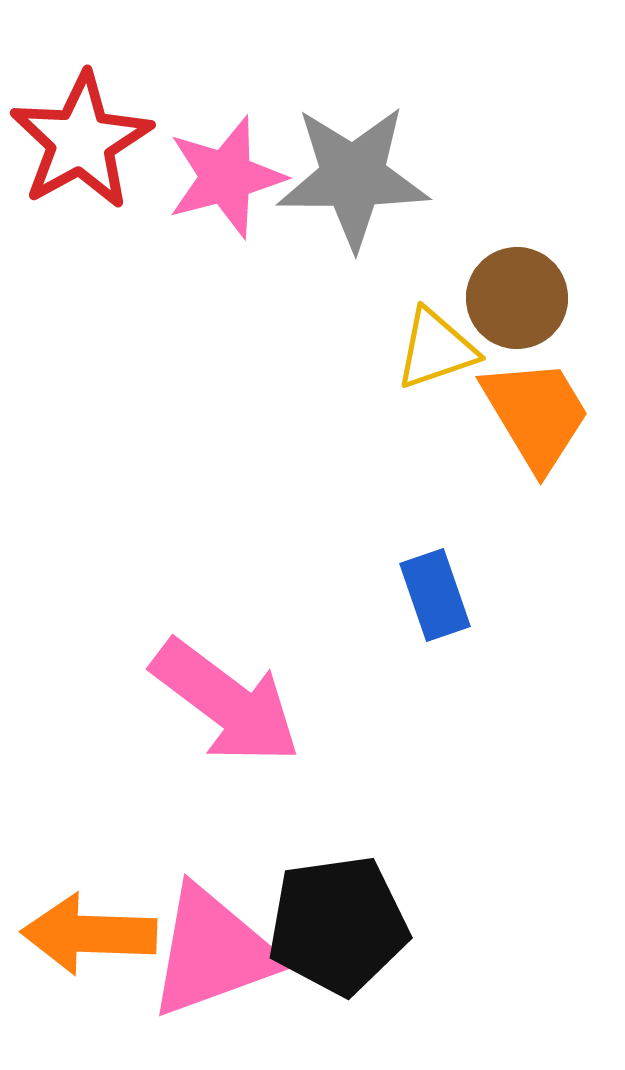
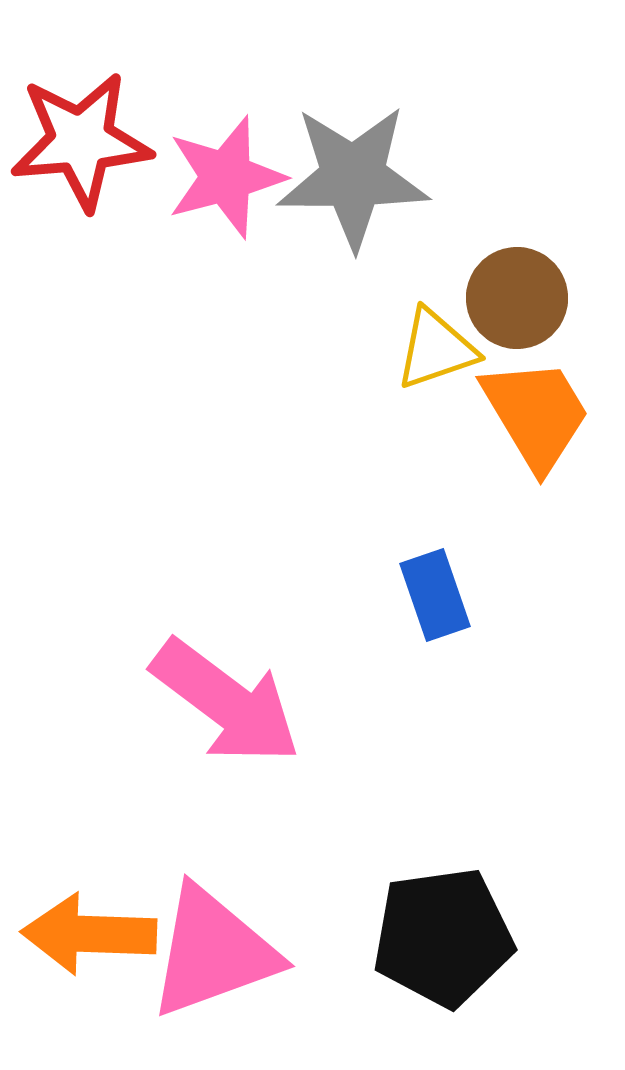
red star: rotated 24 degrees clockwise
black pentagon: moved 105 px right, 12 px down
